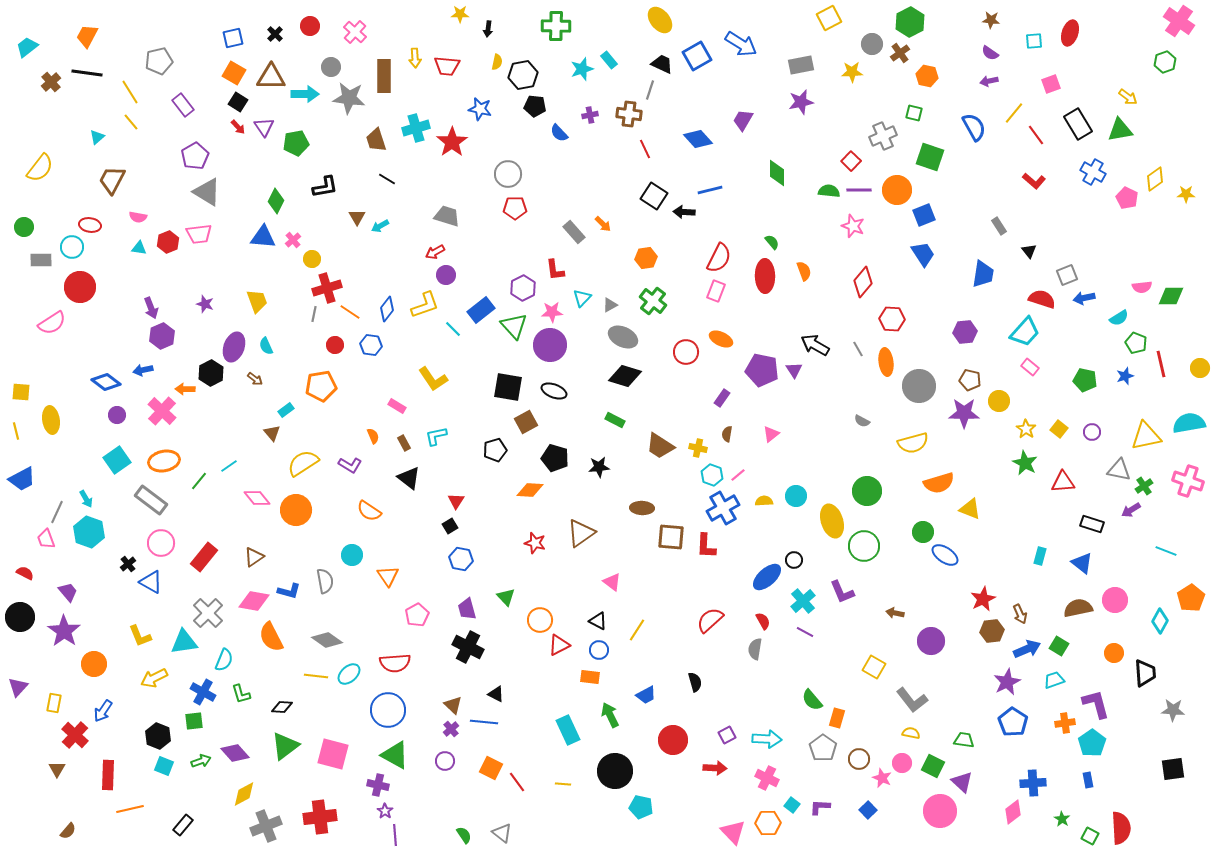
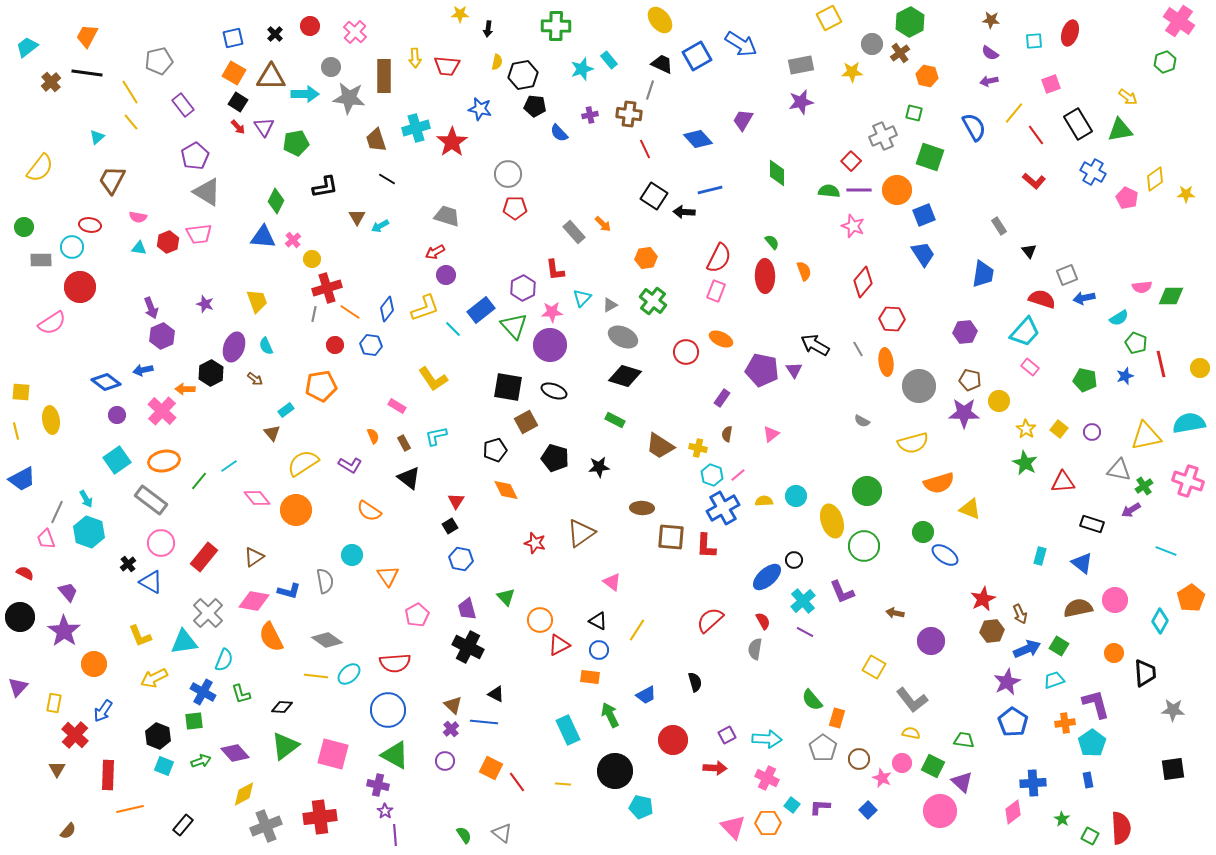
yellow L-shape at (425, 305): moved 3 px down
orange diamond at (530, 490): moved 24 px left; rotated 60 degrees clockwise
pink triangle at (733, 832): moved 5 px up
